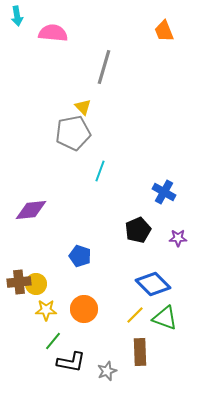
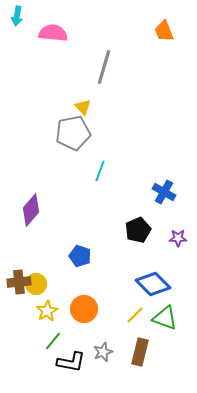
cyan arrow: rotated 18 degrees clockwise
purple diamond: rotated 44 degrees counterclockwise
yellow star: moved 1 px right, 1 px down; rotated 30 degrees counterclockwise
brown rectangle: rotated 16 degrees clockwise
gray star: moved 4 px left, 19 px up
